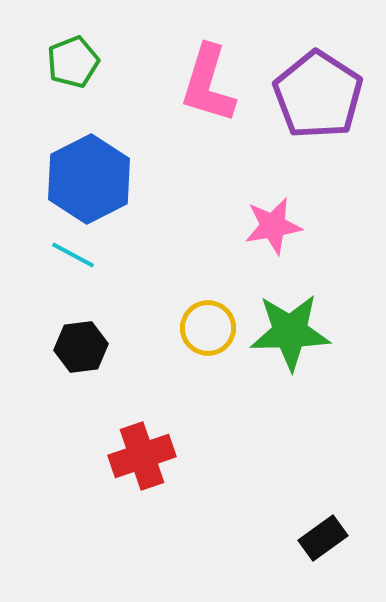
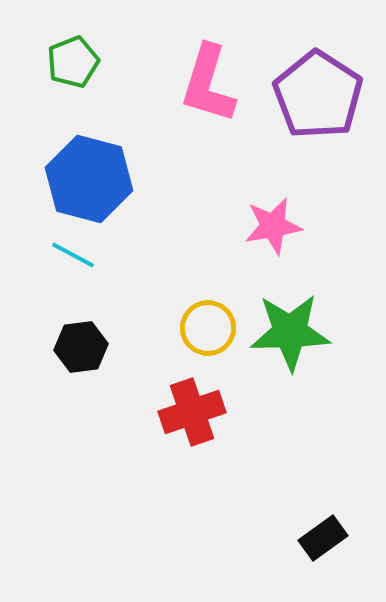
blue hexagon: rotated 18 degrees counterclockwise
red cross: moved 50 px right, 44 px up
